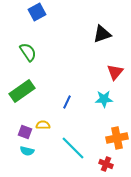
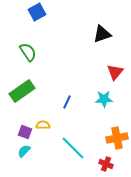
cyan semicircle: moved 3 px left; rotated 120 degrees clockwise
